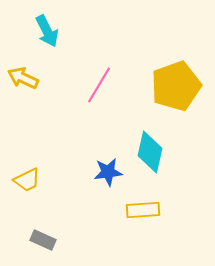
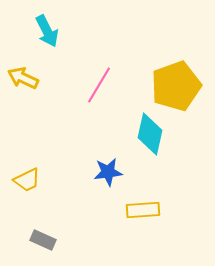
cyan diamond: moved 18 px up
